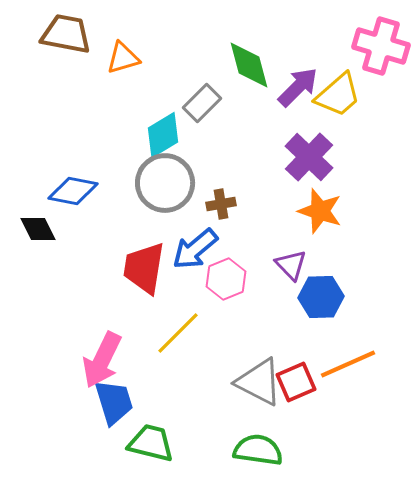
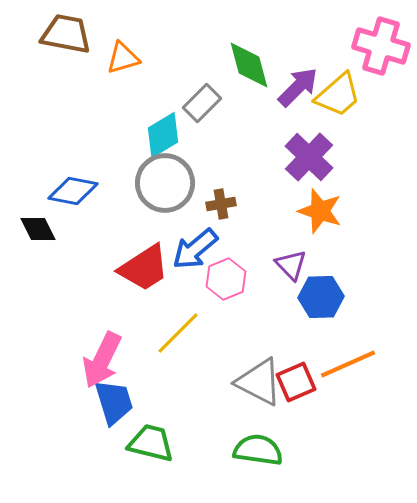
red trapezoid: rotated 132 degrees counterclockwise
